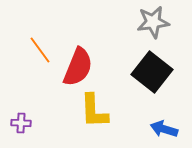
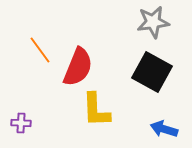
black square: rotated 9 degrees counterclockwise
yellow L-shape: moved 2 px right, 1 px up
